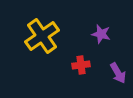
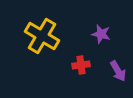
yellow cross: rotated 24 degrees counterclockwise
purple arrow: moved 2 px up
